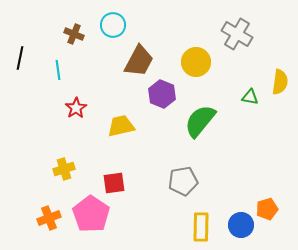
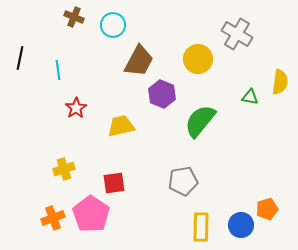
brown cross: moved 17 px up
yellow circle: moved 2 px right, 3 px up
orange cross: moved 4 px right
